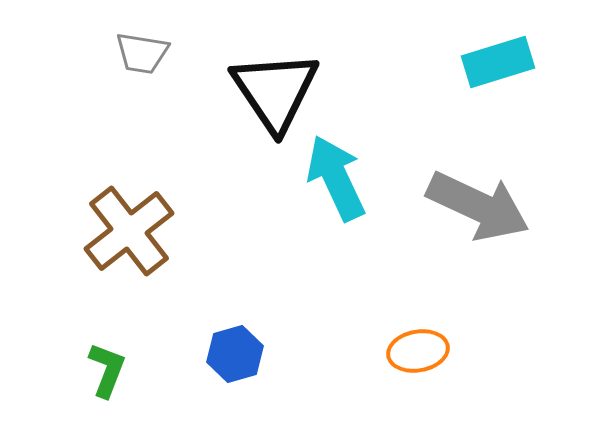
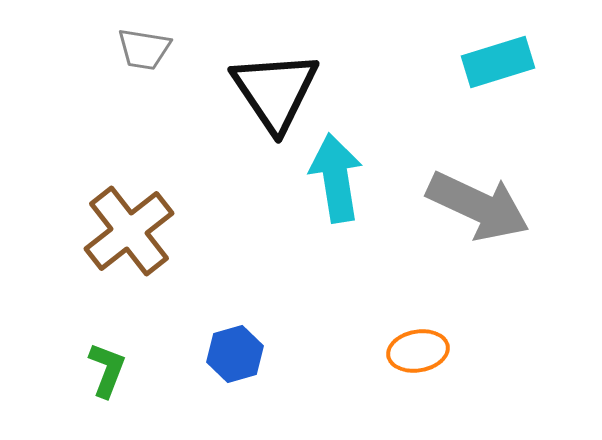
gray trapezoid: moved 2 px right, 4 px up
cyan arrow: rotated 16 degrees clockwise
